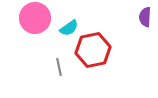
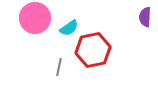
gray line: rotated 24 degrees clockwise
